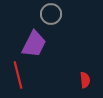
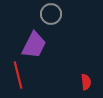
purple trapezoid: moved 1 px down
red semicircle: moved 1 px right, 2 px down
